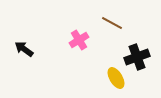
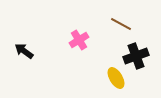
brown line: moved 9 px right, 1 px down
black arrow: moved 2 px down
black cross: moved 1 px left, 1 px up
